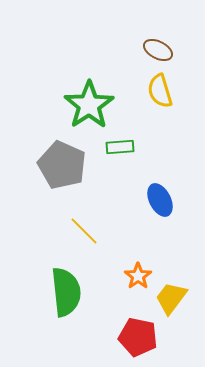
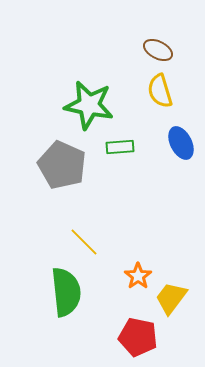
green star: rotated 27 degrees counterclockwise
blue ellipse: moved 21 px right, 57 px up
yellow line: moved 11 px down
